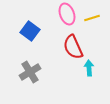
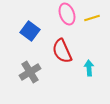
red semicircle: moved 11 px left, 4 px down
